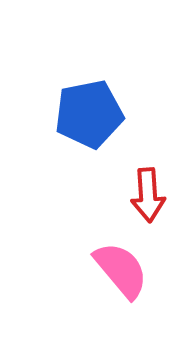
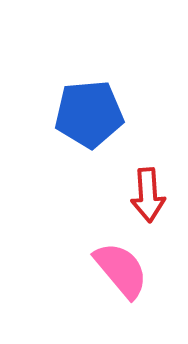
blue pentagon: rotated 6 degrees clockwise
